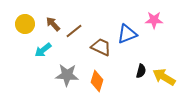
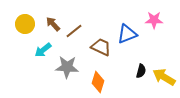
gray star: moved 8 px up
orange diamond: moved 1 px right, 1 px down
